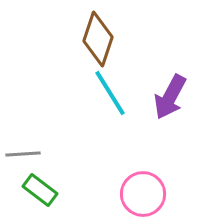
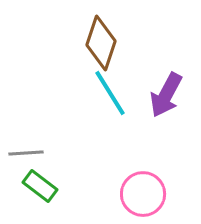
brown diamond: moved 3 px right, 4 px down
purple arrow: moved 4 px left, 2 px up
gray line: moved 3 px right, 1 px up
green rectangle: moved 4 px up
